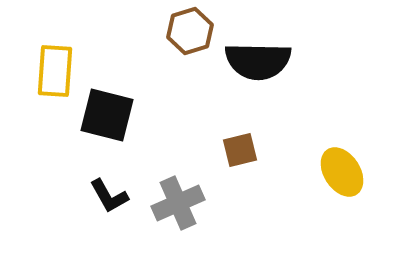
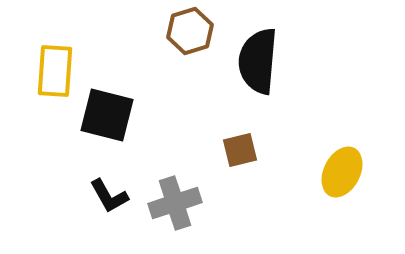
black semicircle: rotated 94 degrees clockwise
yellow ellipse: rotated 60 degrees clockwise
gray cross: moved 3 px left; rotated 6 degrees clockwise
